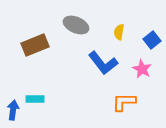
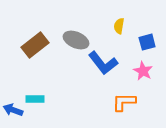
gray ellipse: moved 15 px down
yellow semicircle: moved 6 px up
blue square: moved 5 px left, 2 px down; rotated 24 degrees clockwise
brown rectangle: rotated 16 degrees counterclockwise
pink star: moved 1 px right, 2 px down
blue arrow: rotated 78 degrees counterclockwise
